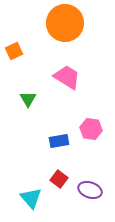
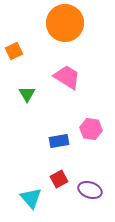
green triangle: moved 1 px left, 5 px up
red square: rotated 24 degrees clockwise
